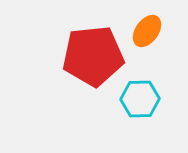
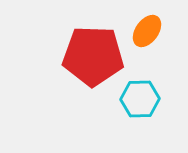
red pentagon: rotated 8 degrees clockwise
